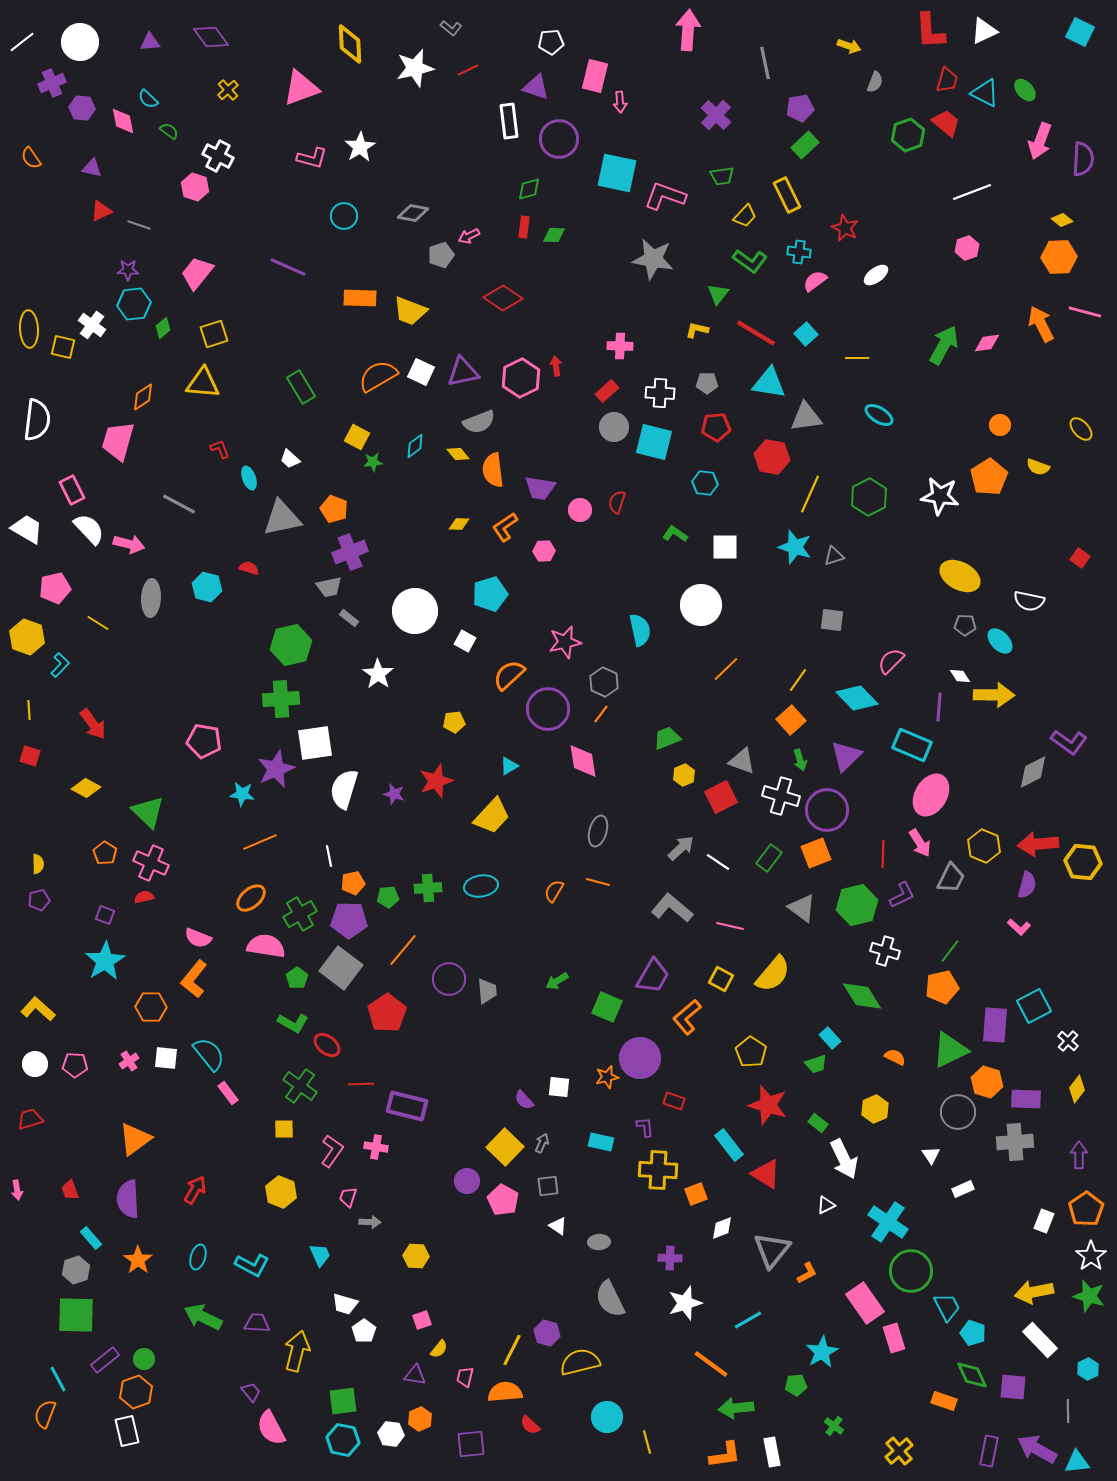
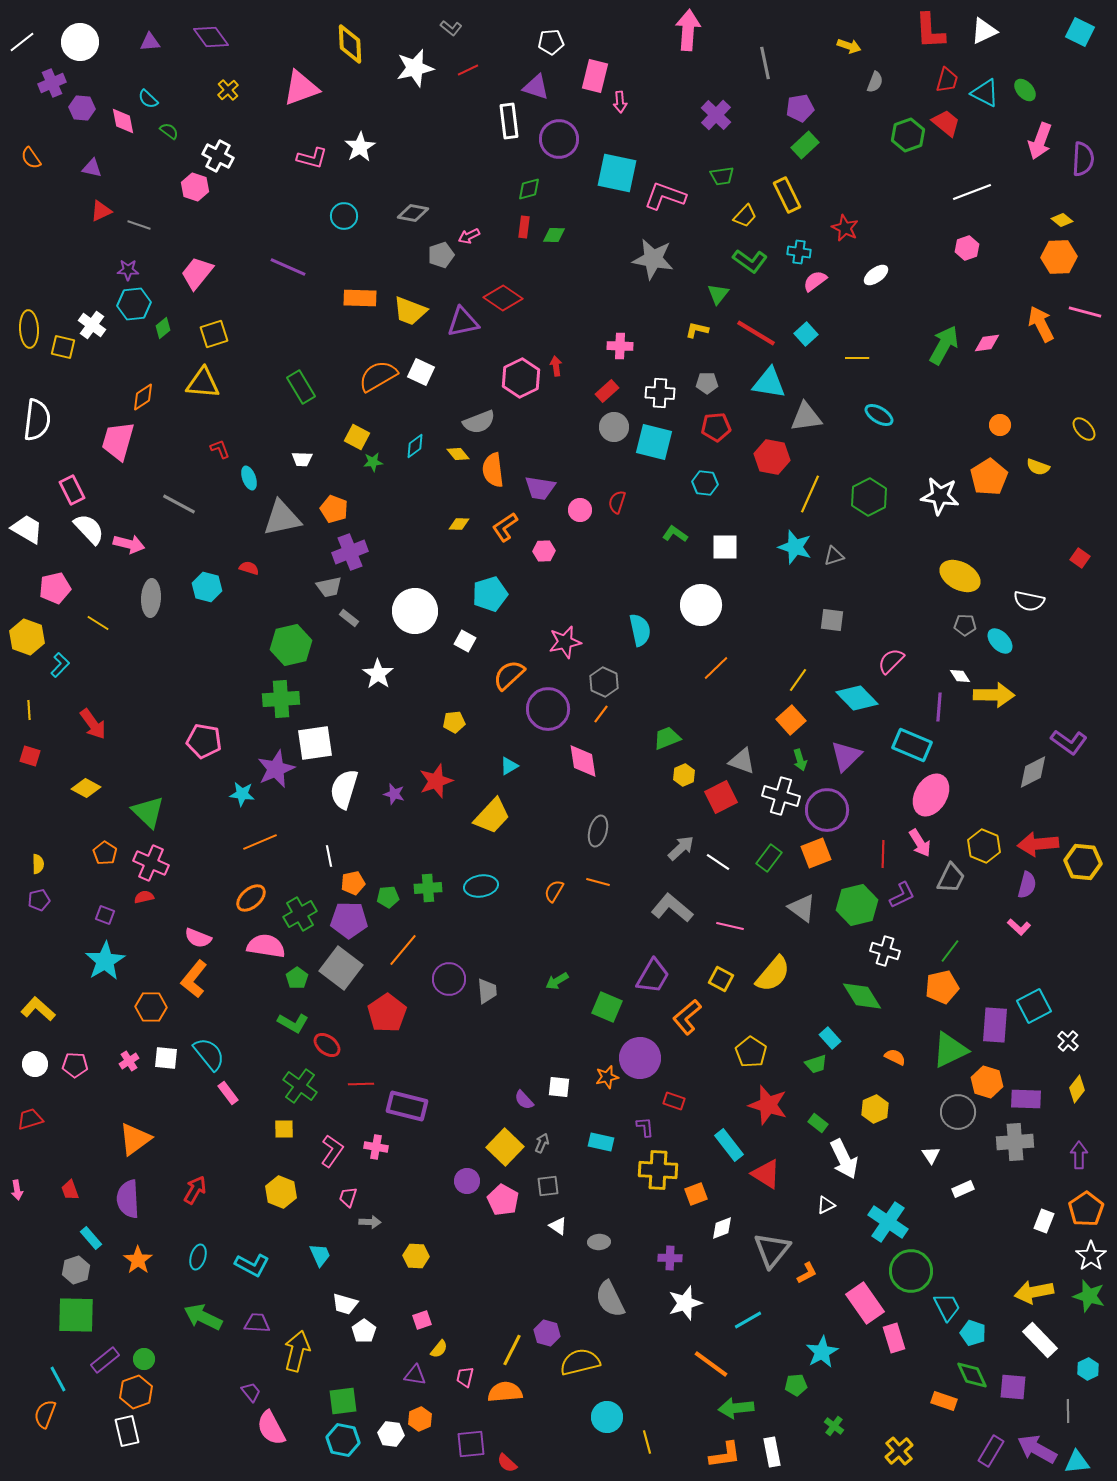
purple triangle at (463, 372): moved 50 px up
yellow ellipse at (1081, 429): moved 3 px right
white trapezoid at (290, 459): moved 12 px right; rotated 40 degrees counterclockwise
orange line at (726, 669): moved 10 px left, 1 px up
red semicircle at (530, 1425): moved 23 px left, 38 px down
purple rectangle at (989, 1451): moved 2 px right; rotated 20 degrees clockwise
